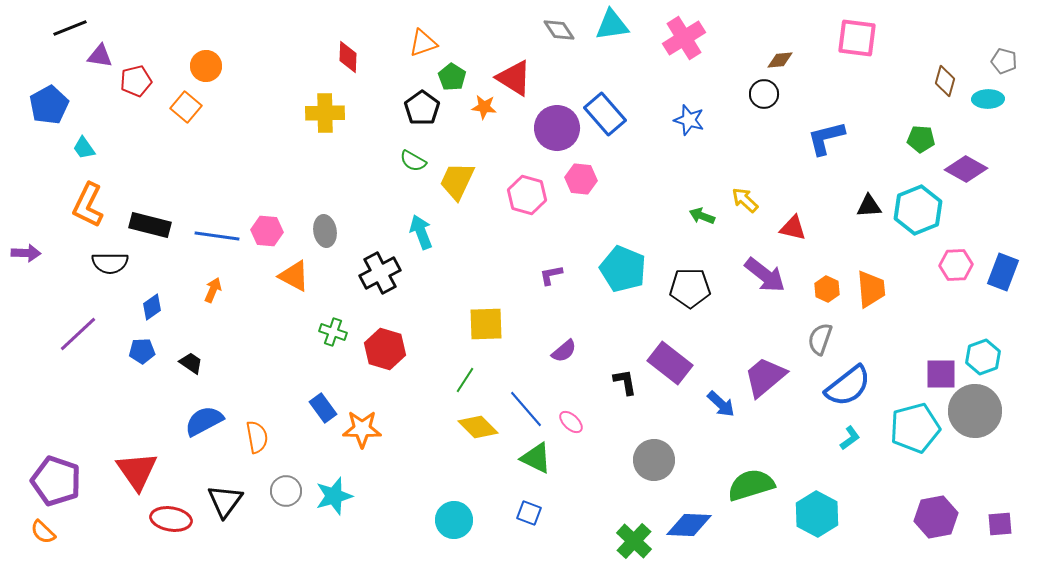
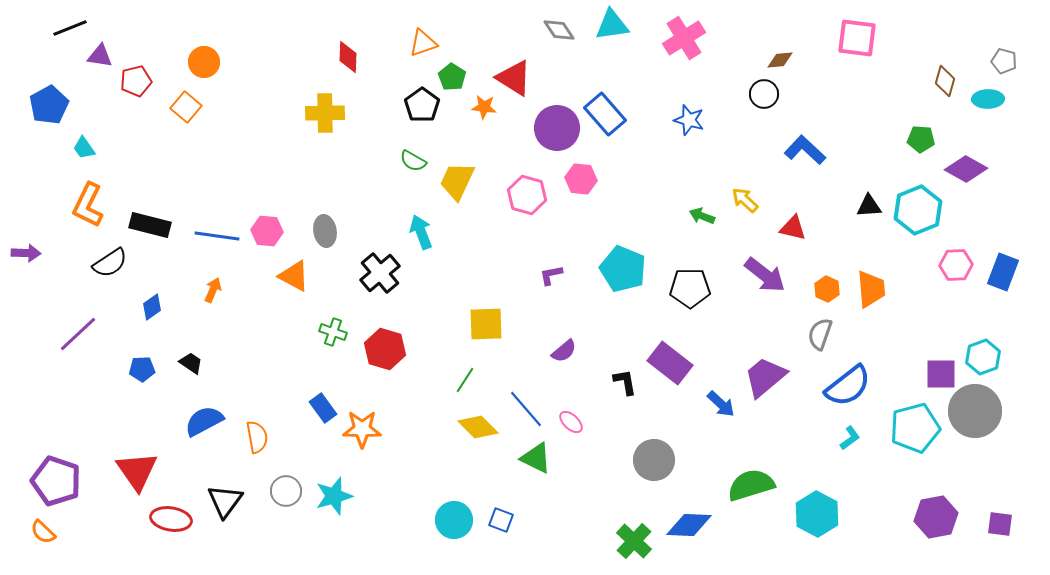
orange circle at (206, 66): moved 2 px left, 4 px up
black pentagon at (422, 108): moved 3 px up
blue L-shape at (826, 138): moved 21 px left, 12 px down; rotated 57 degrees clockwise
black semicircle at (110, 263): rotated 33 degrees counterclockwise
black cross at (380, 273): rotated 12 degrees counterclockwise
gray semicircle at (820, 339): moved 5 px up
blue pentagon at (142, 351): moved 18 px down
blue square at (529, 513): moved 28 px left, 7 px down
purple square at (1000, 524): rotated 12 degrees clockwise
